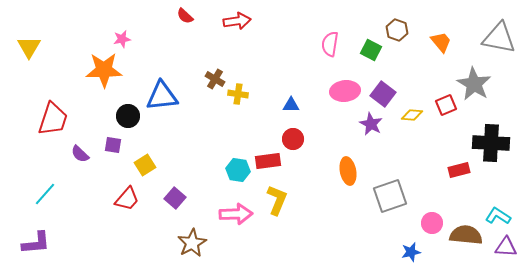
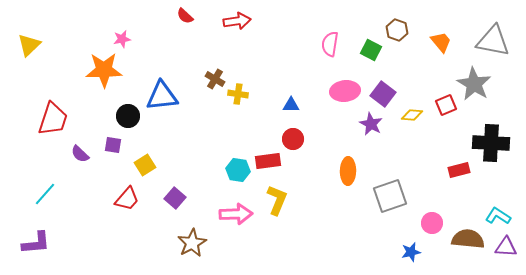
gray triangle at (499, 38): moved 6 px left, 3 px down
yellow triangle at (29, 47): moved 2 px up; rotated 15 degrees clockwise
orange ellipse at (348, 171): rotated 12 degrees clockwise
brown semicircle at (466, 235): moved 2 px right, 4 px down
